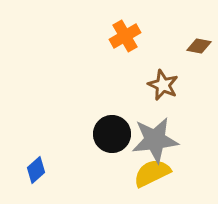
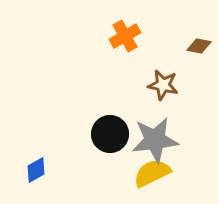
brown star: rotated 12 degrees counterclockwise
black circle: moved 2 px left
blue diamond: rotated 12 degrees clockwise
